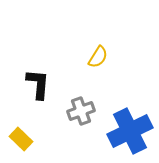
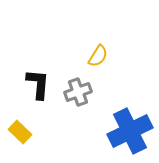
yellow semicircle: moved 1 px up
gray cross: moved 3 px left, 19 px up
yellow rectangle: moved 1 px left, 7 px up
